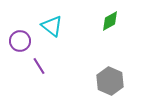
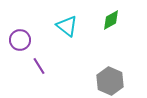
green diamond: moved 1 px right, 1 px up
cyan triangle: moved 15 px right
purple circle: moved 1 px up
